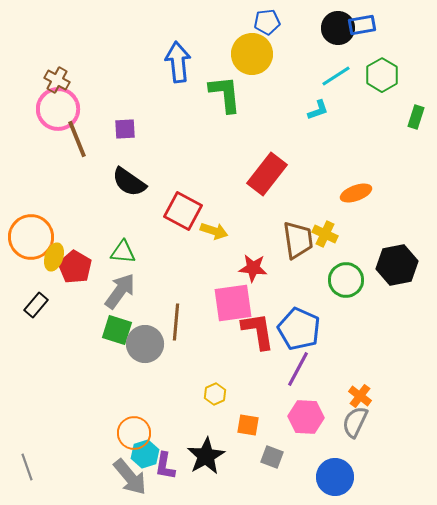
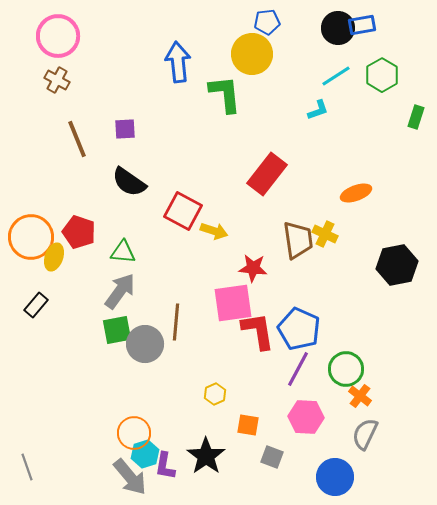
pink circle at (58, 109): moved 73 px up
red pentagon at (75, 267): moved 4 px right, 35 px up; rotated 12 degrees counterclockwise
green circle at (346, 280): moved 89 px down
green square at (117, 330): rotated 28 degrees counterclockwise
gray semicircle at (355, 422): moved 10 px right, 12 px down
black star at (206, 456): rotated 6 degrees counterclockwise
